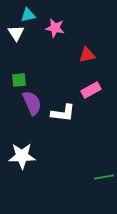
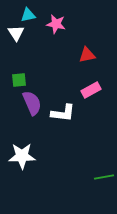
pink star: moved 1 px right, 4 px up
